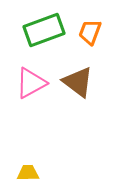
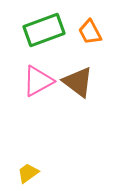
orange trapezoid: rotated 48 degrees counterclockwise
pink triangle: moved 7 px right, 2 px up
yellow trapezoid: rotated 35 degrees counterclockwise
